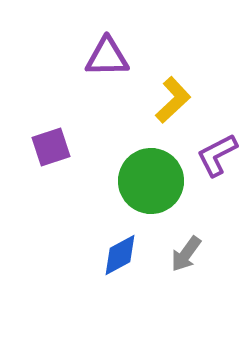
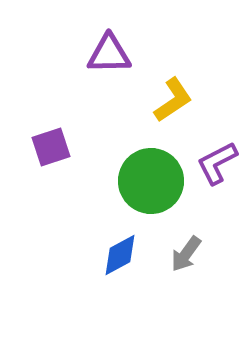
purple triangle: moved 2 px right, 3 px up
yellow L-shape: rotated 9 degrees clockwise
purple L-shape: moved 8 px down
